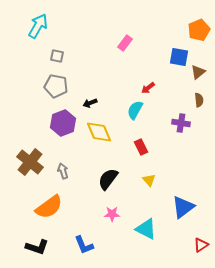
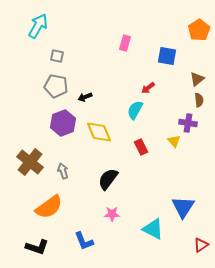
orange pentagon: rotated 10 degrees counterclockwise
pink rectangle: rotated 21 degrees counterclockwise
blue square: moved 12 px left, 1 px up
brown triangle: moved 1 px left, 7 px down
black arrow: moved 5 px left, 6 px up
purple cross: moved 7 px right
yellow triangle: moved 25 px right, 39 px up
blue triangle: rotated 20 degrees counterclockwise
cyan triangle: moved 7 px right
blue L-shape: moved 4 px up
